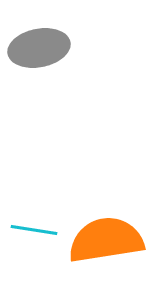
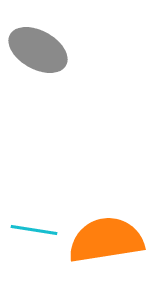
gray ellipse: moved 1 px left, 2 px down; rotated 40 degrees clockwise
